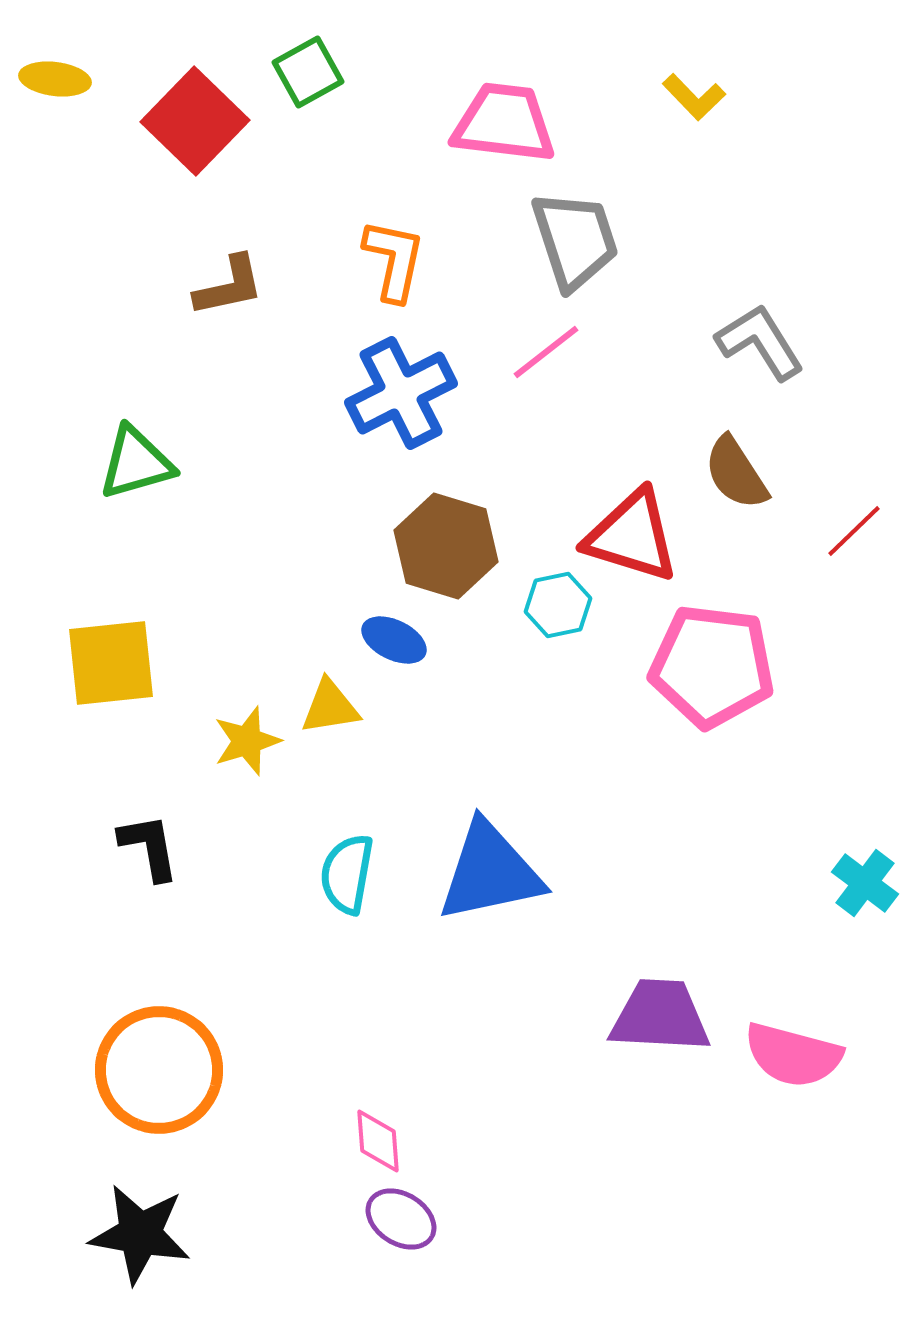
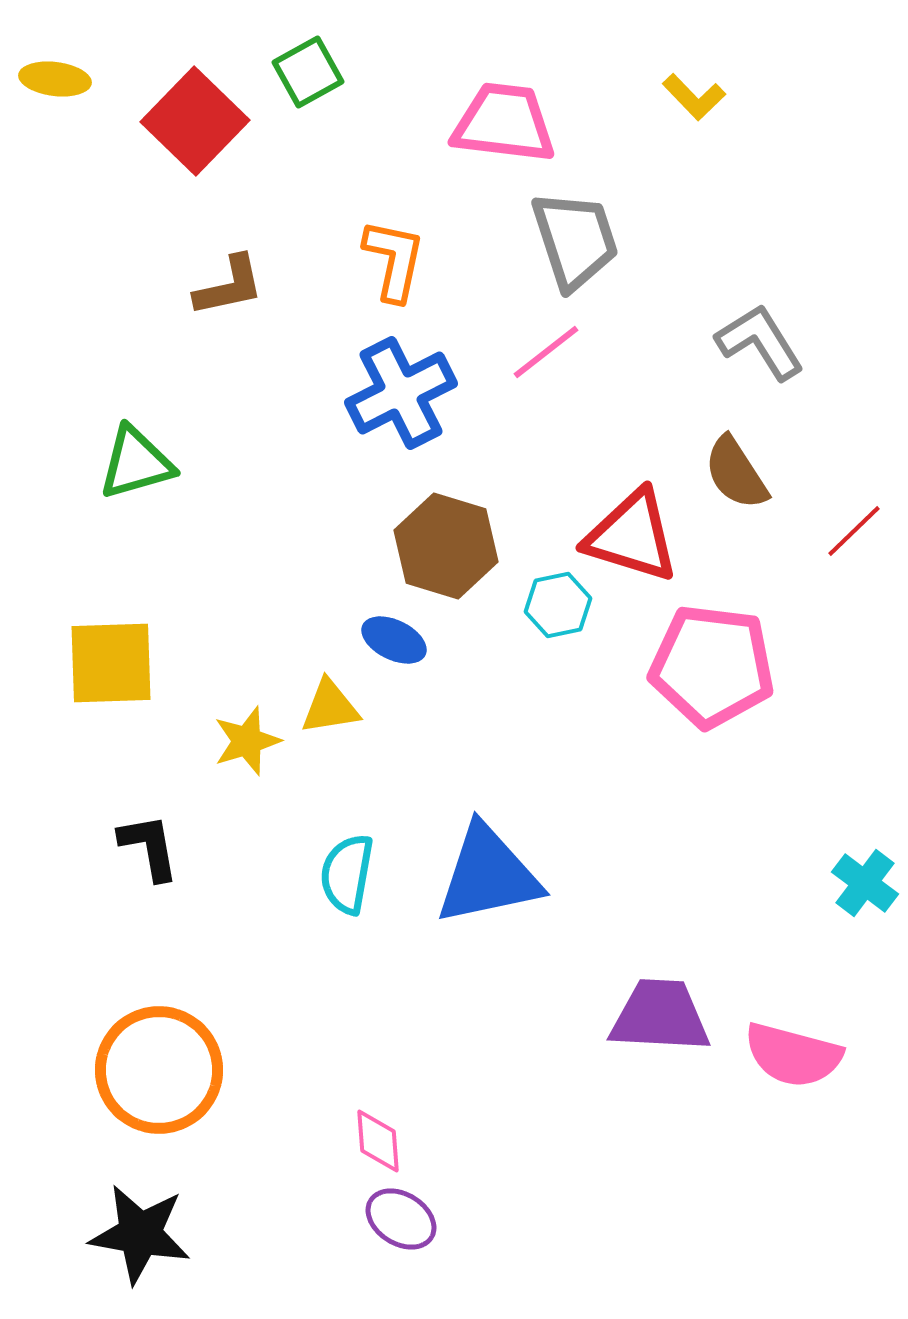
yellow square: rotated 4 degrees clockwise
blue triangle: moved 2 px left, 3 px down
